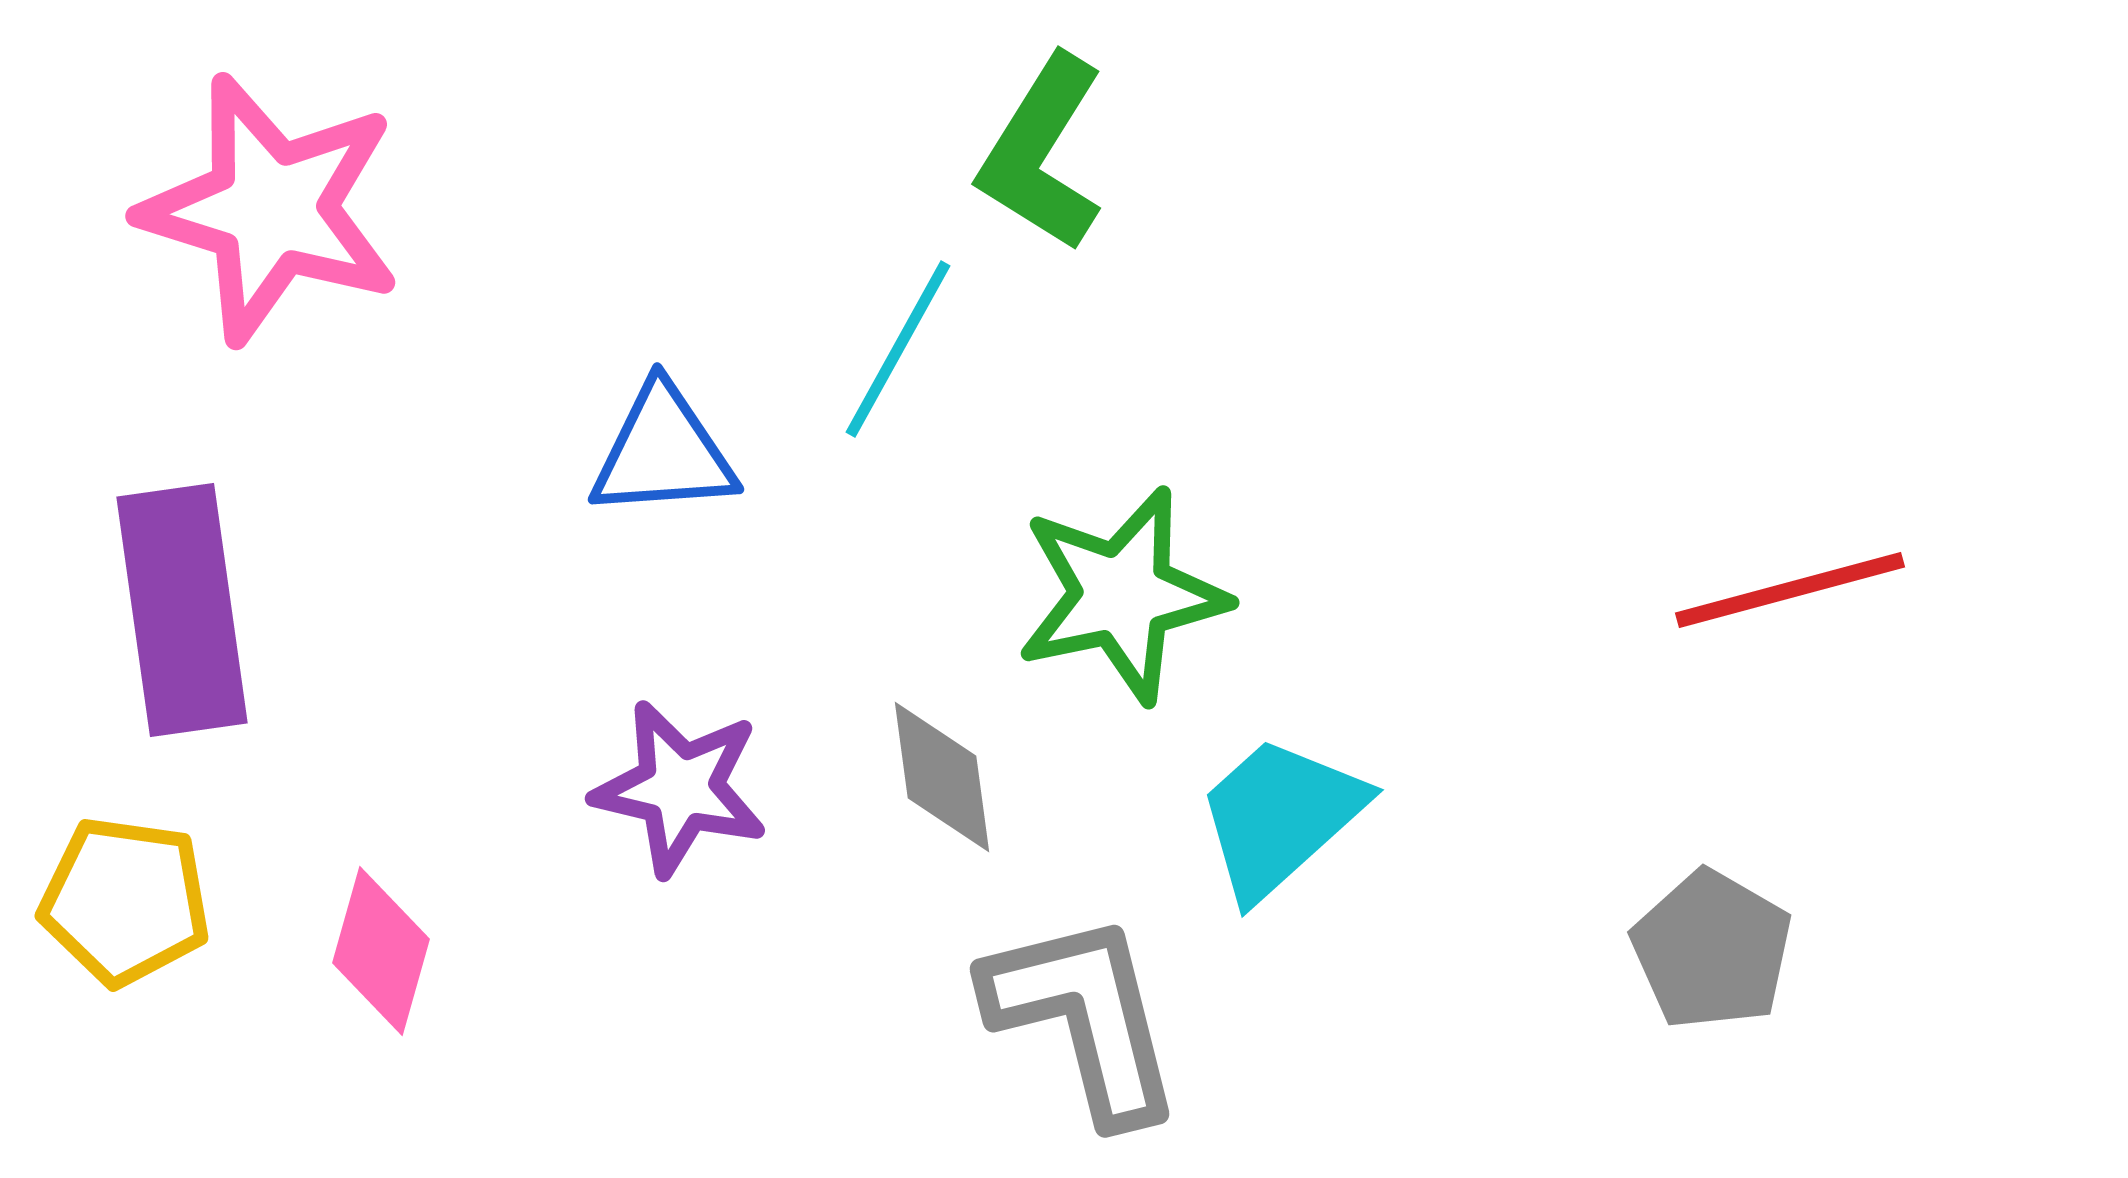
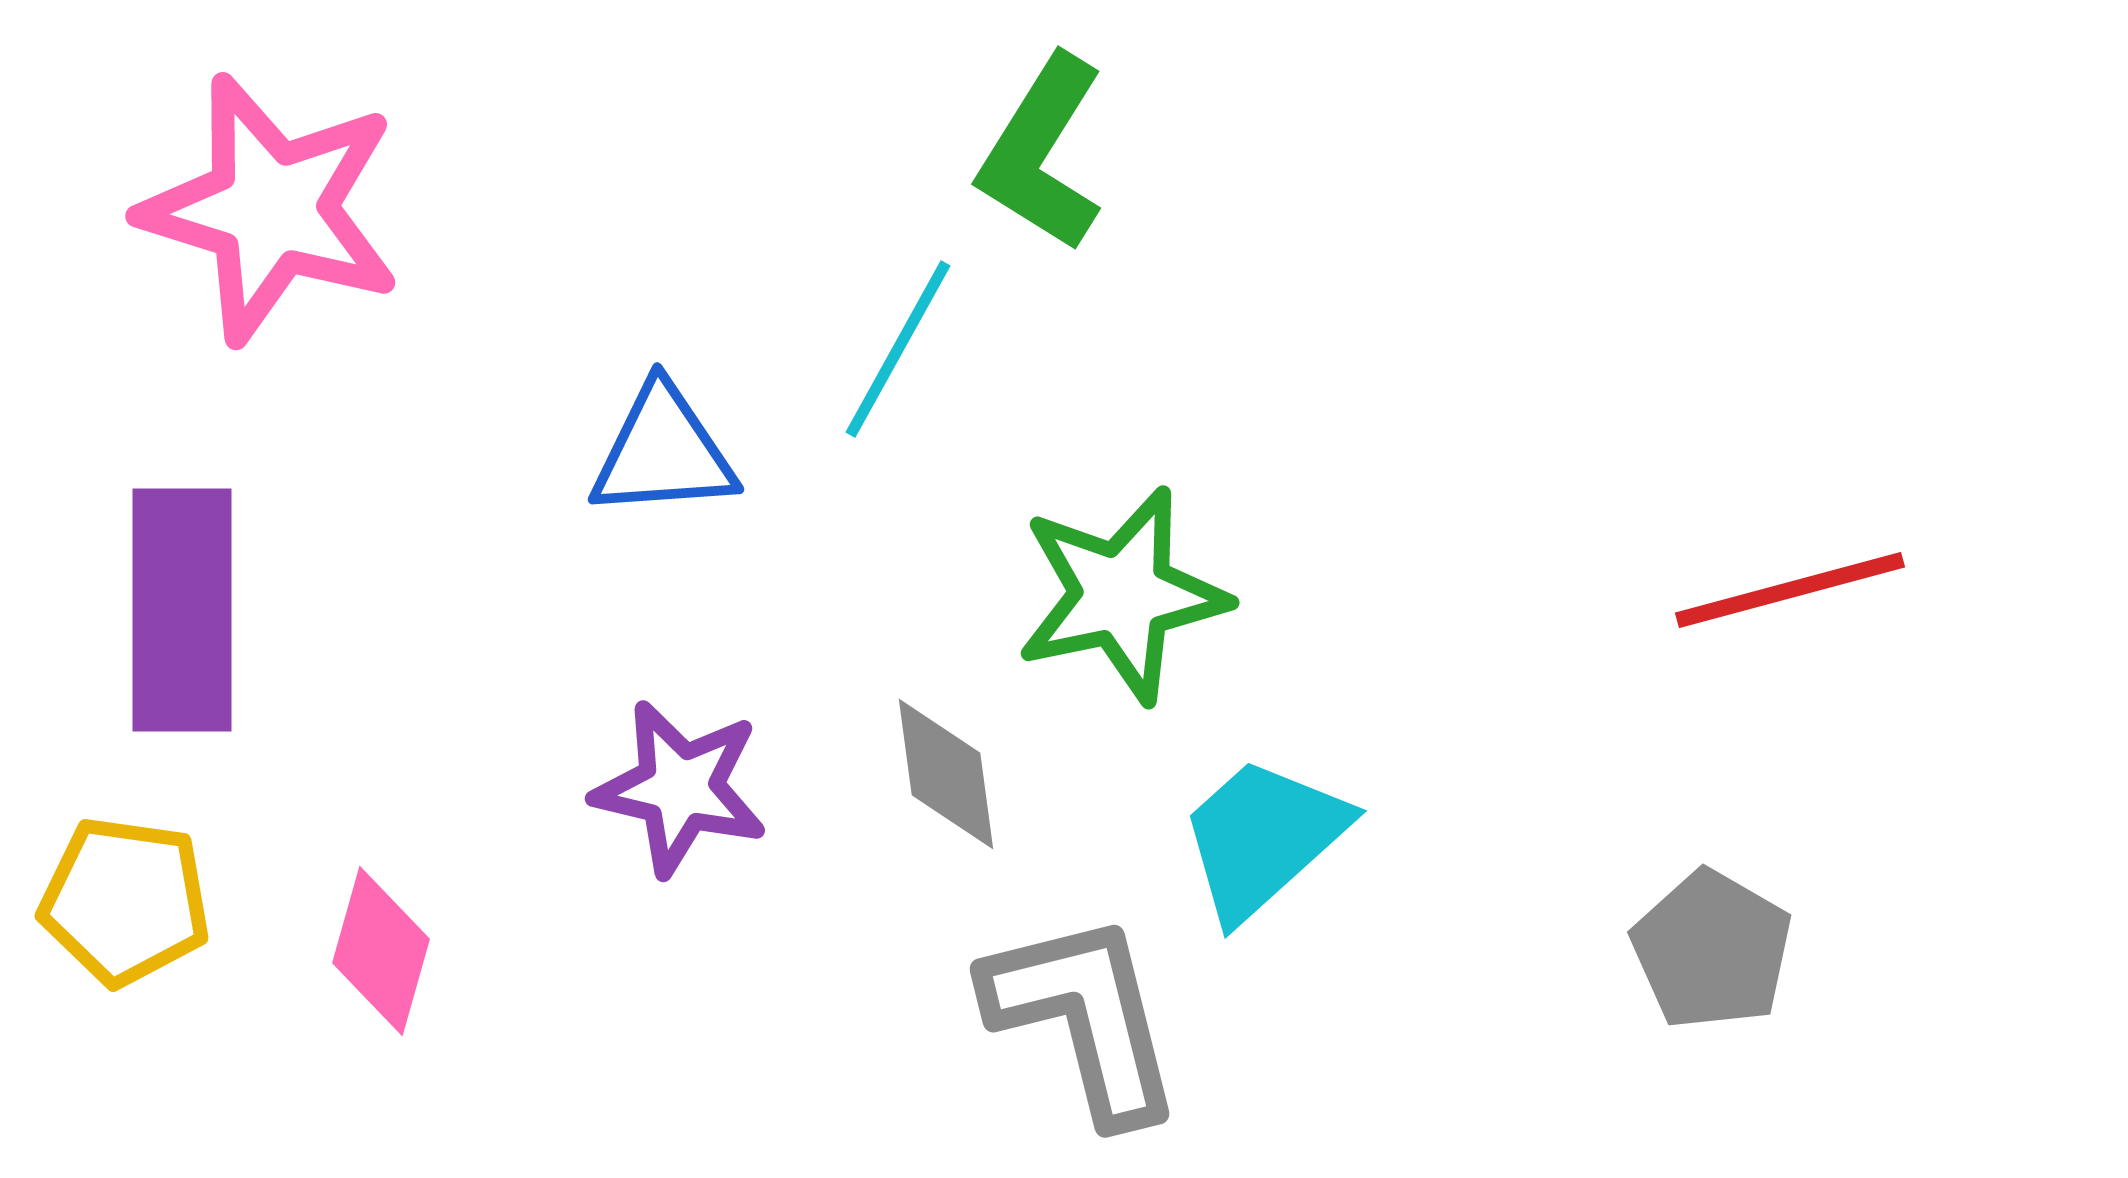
purple rectangle: rotated 8 degrees clockwise
gray diamond: moved 4 px right, 3 px up
cyan trapezoid: moved 17 px left, 21 px down
